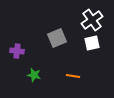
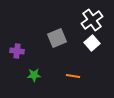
white square: rotated 28 degrees counterclockwise
green star: rotated 16 degrees counterclockwise
